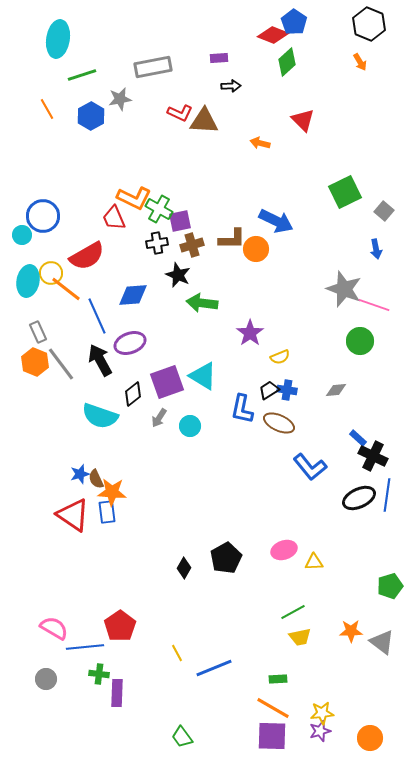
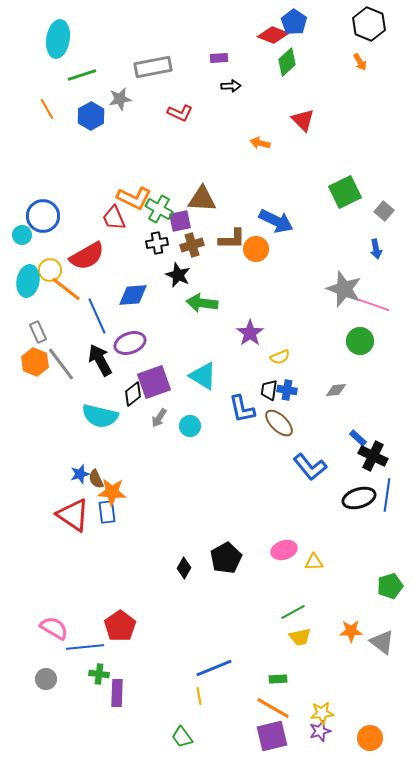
brown triangle at (204, 121): moved 2 px left, 78 px down
yellow circle at (51, 273): moved 1 px left, 3 px up
purple square at (167, 382): moved 13 px left
black trapezoid at (269, 390): rotated 50 degrees counterclockwise
blue L-shape at (242, 409): rotated 24 degrees counterclockwise
cyan semicircle at (100, 416): rotated 6 degrees counterclockwise
brown ellipse at (279, 423): rotated 20 degrees clockwise
black ellipse at (359, 498): rotated 8 degrees clockwise
yellow line at (177, 653): moved 22 px right, 43 px down; rotated 18 degrees clockwise
purple square at (272, 736): rotated 16 degrees counterclockwise
